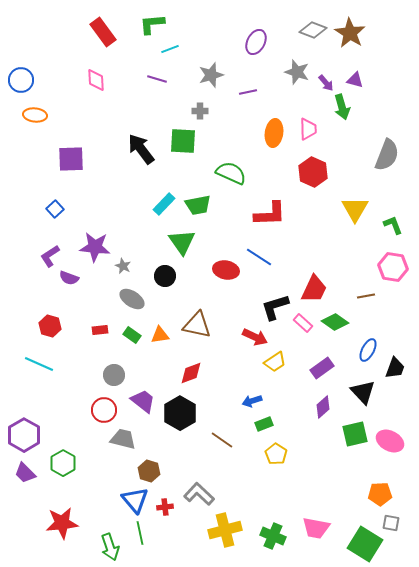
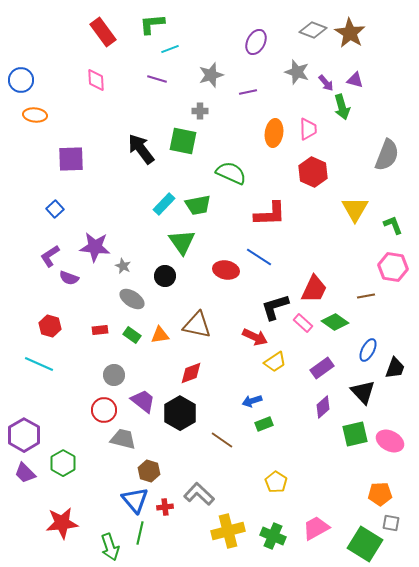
green square at (183, 141): rotated 8 degrees clockwise
yellow pentagon at (276, 454): moved 28 px down
pink trapezoid at (316, 528): rotated 140 degrees clockwise
yellow cross at (225, 530): moved 3 px right, 1 px down
green line at (140, 533): rotated 25 degrees clockwise
